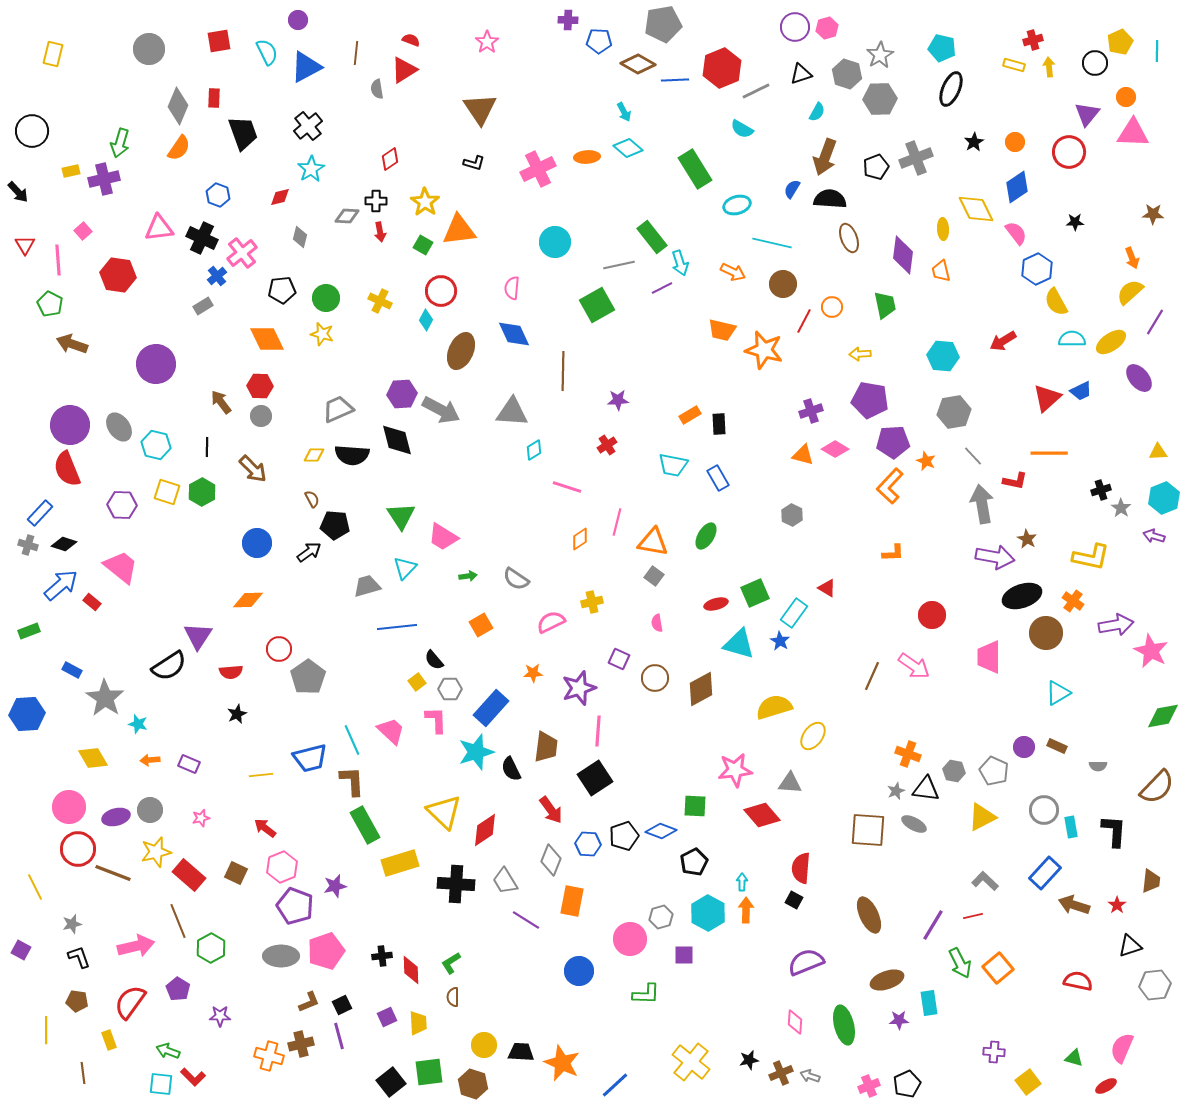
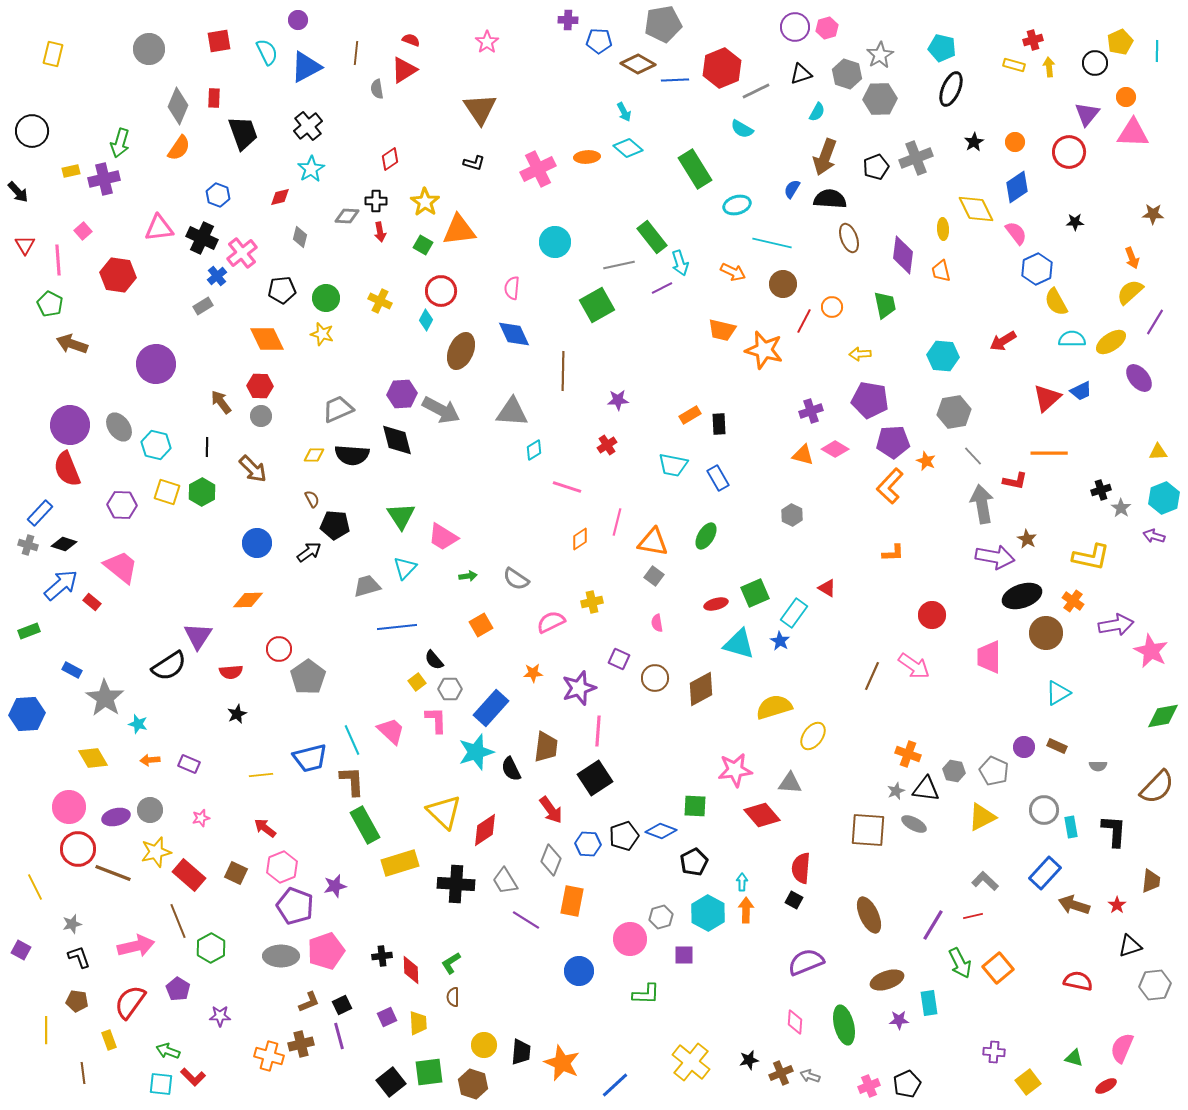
black trapezoid at (521, 1052): rotated 92 degrees clockwise
